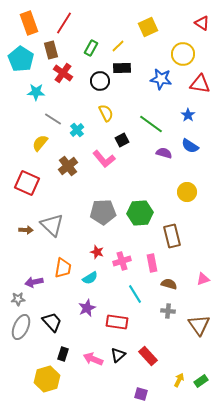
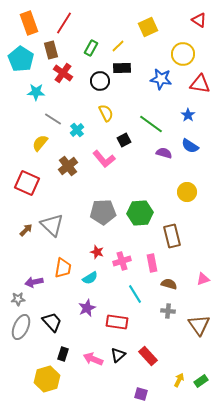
red triangle at (202, 23): moved 3 px left, 3 px up
black square at (122, 140): moved 2 px right
brown arrow at (26, 230): rotated 48 degrees counterclockwise
